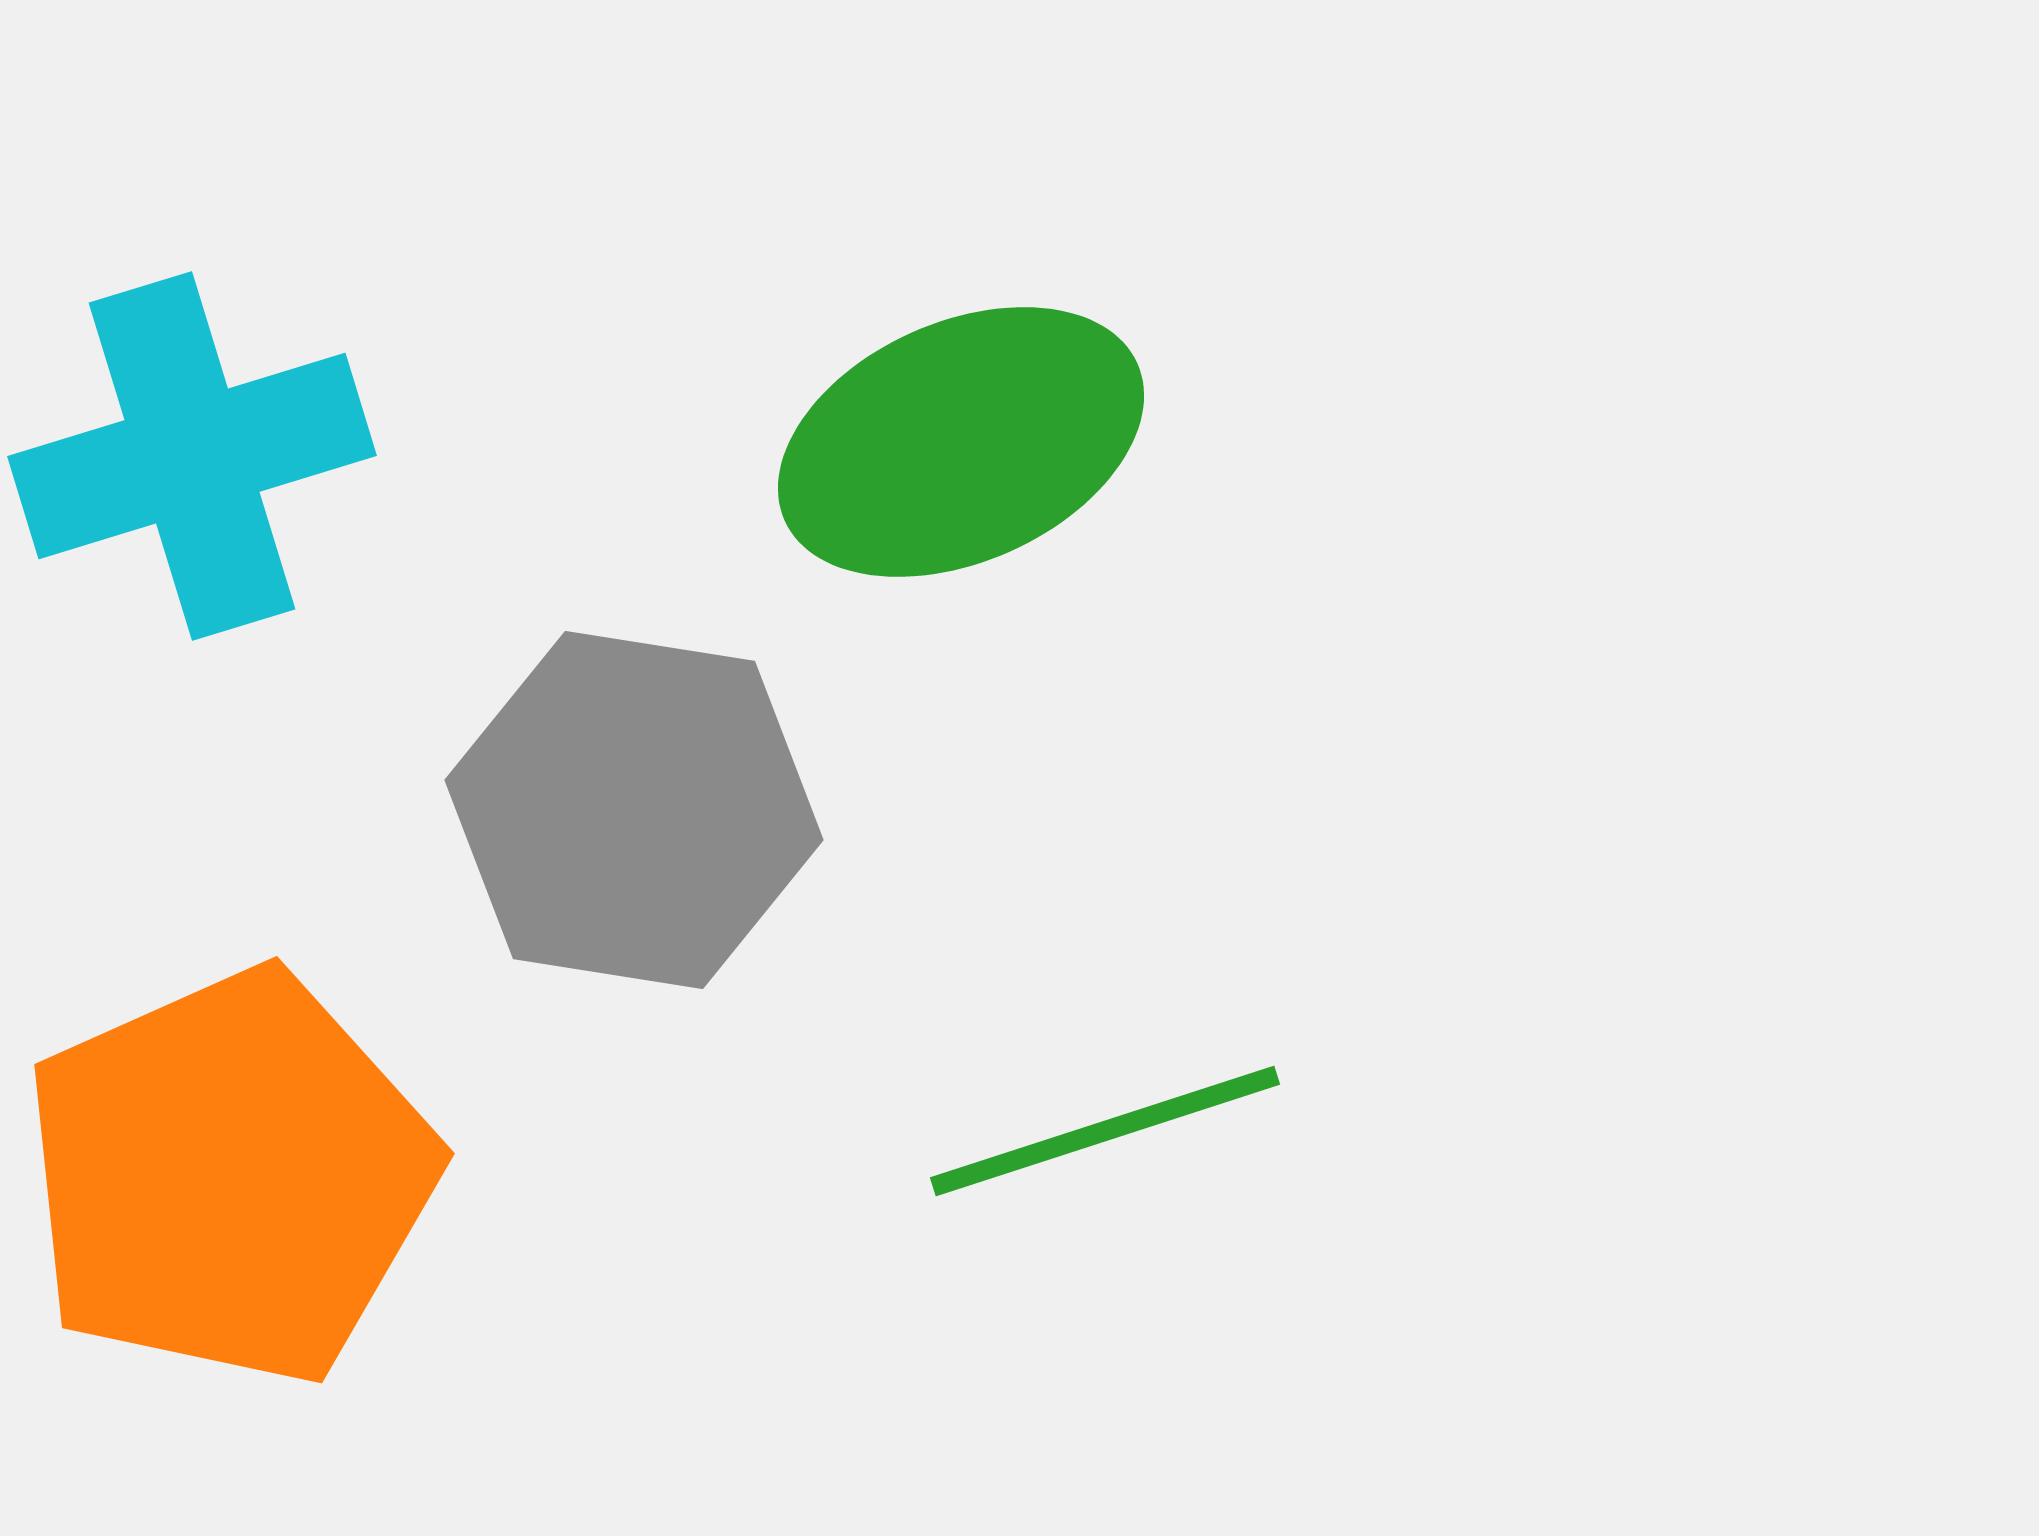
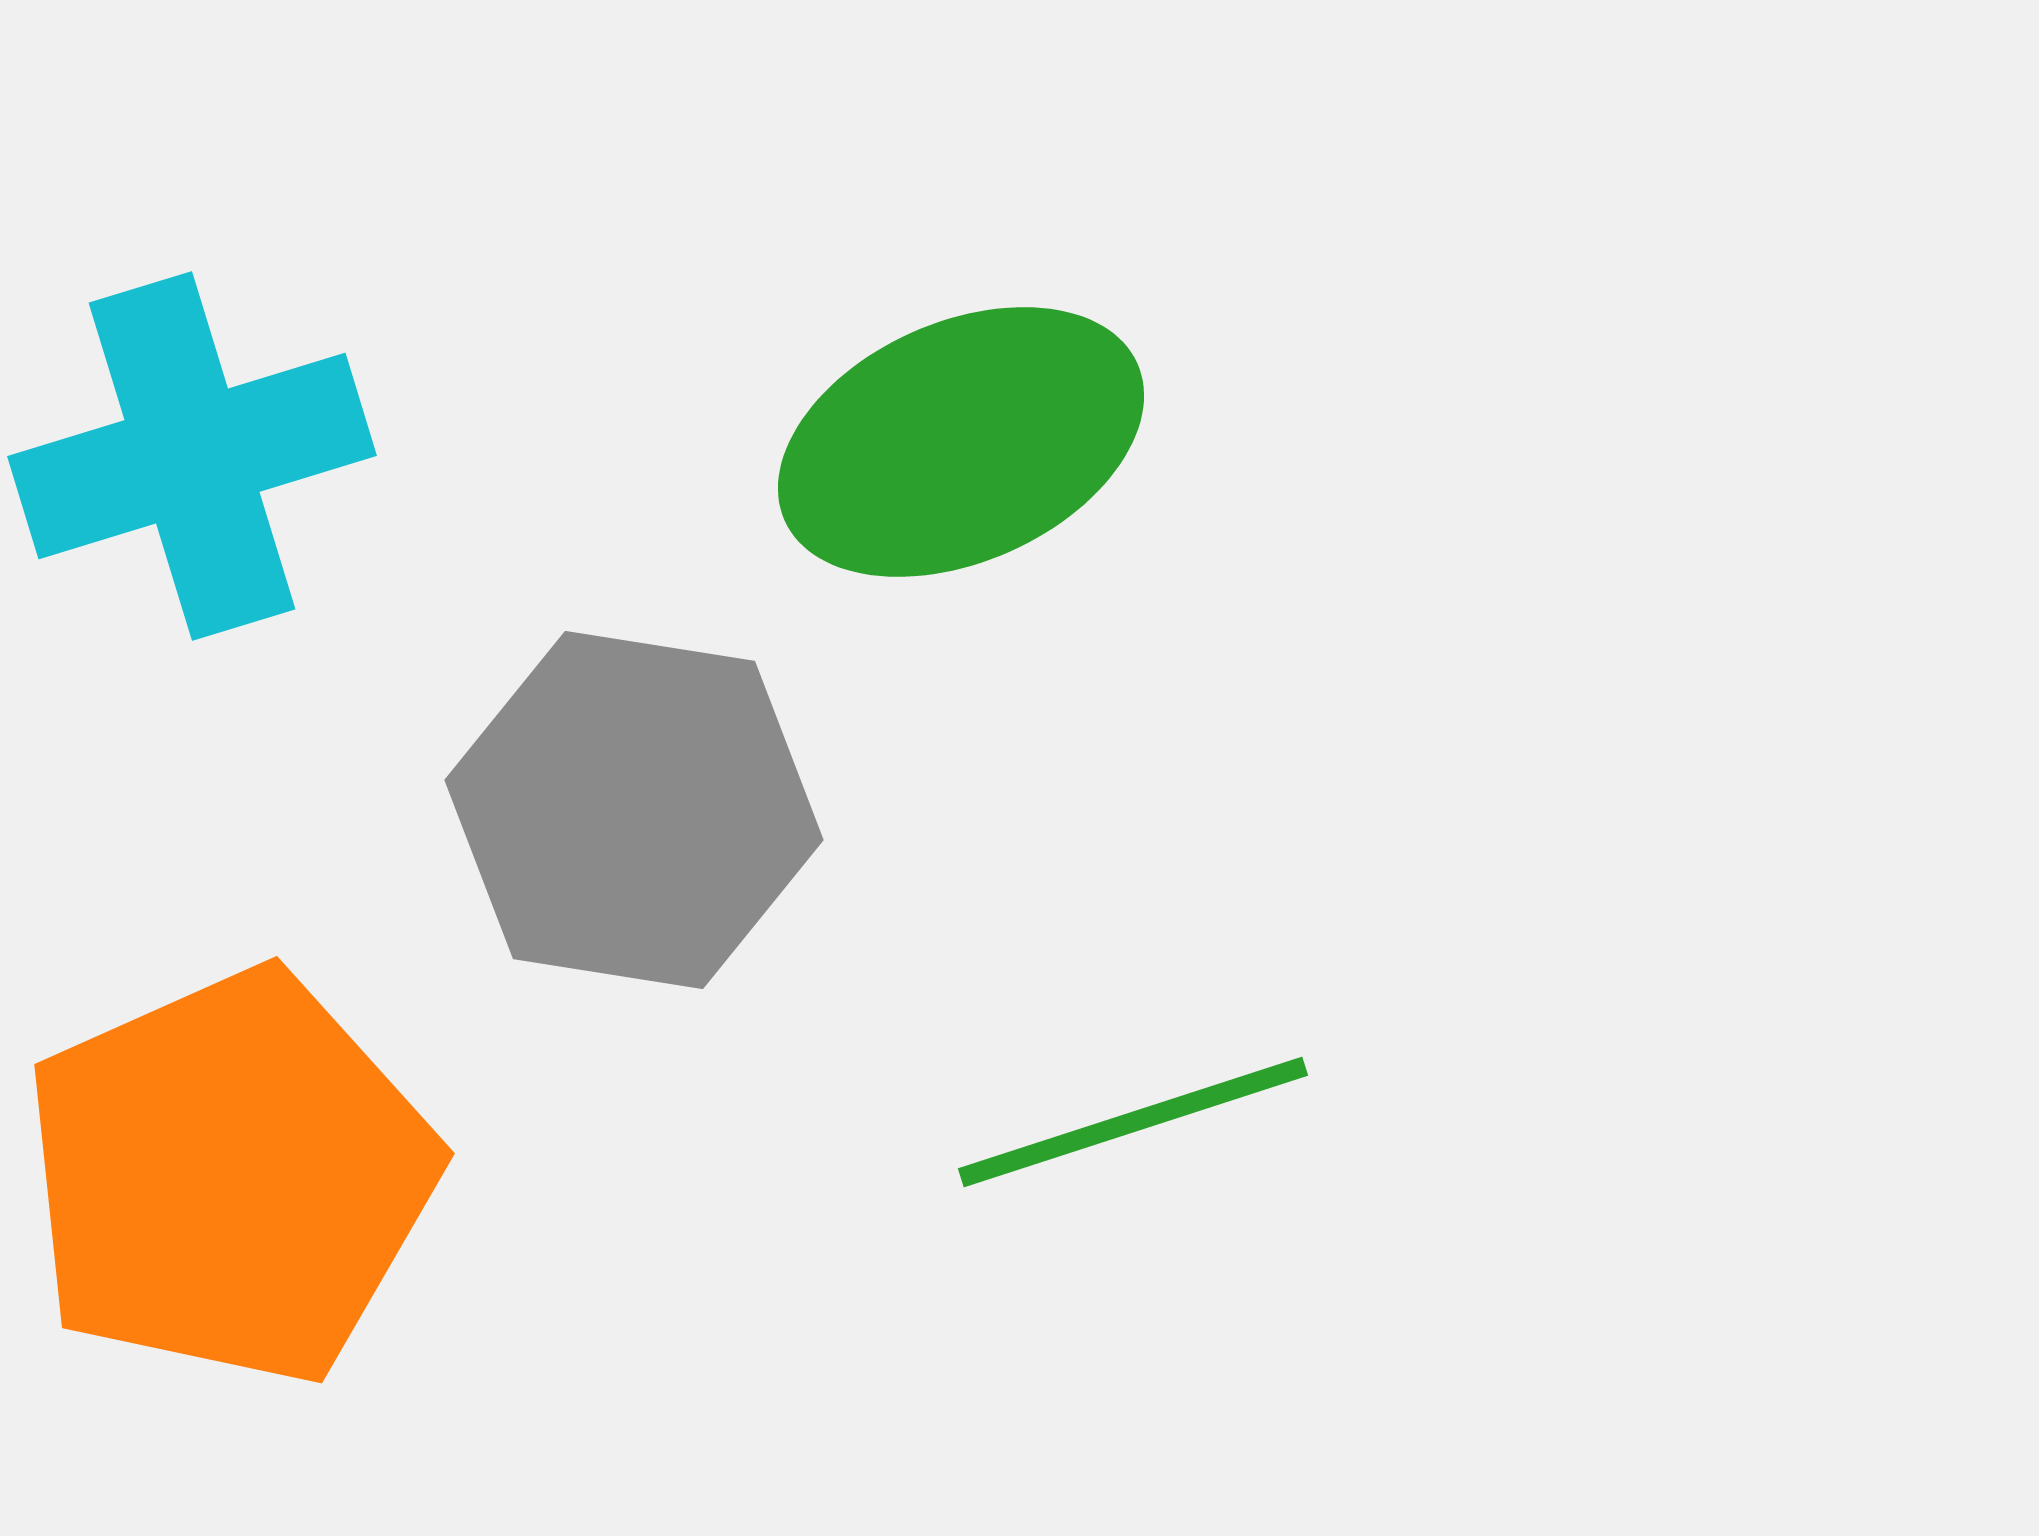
green line: moved 28 px right, 9 px up
